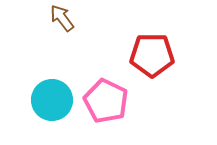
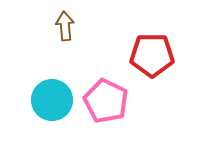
brown arrow: moved 3 px right, 8 px down; rotated 32 degrees clockwise
